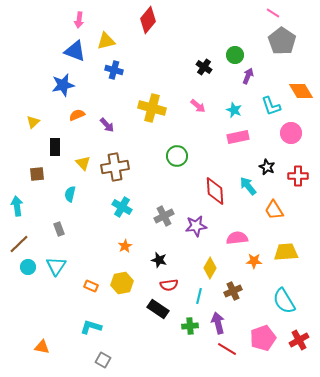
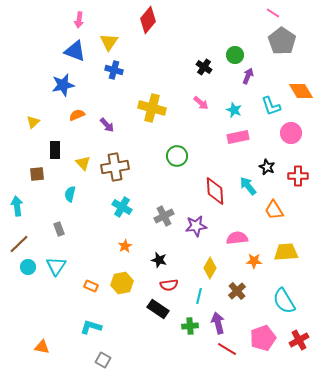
yellow triangle at (106, 41): moved 3 px right, 1 px down; rotated 42 degrees counterclockwise
pink arrow at (198, 106): moved 3 px right, 3 px up
black rectangle at (55, 147): moved 3 px down
brown cross at (233, 291): moved 4 px right; rotated 18 degrees counterclockwise
